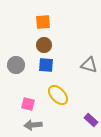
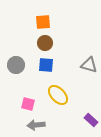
brown circle: moved 1 px right, 2 px up
gray arrow: moved 3 px right
